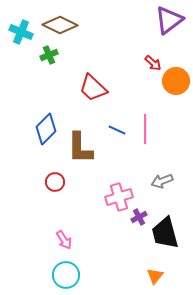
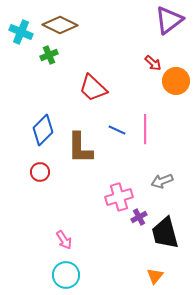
blue diamond: moved 3 px left, 1 px down
red circle: moved 15 px left, 10 px up
